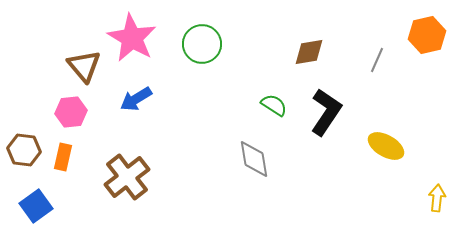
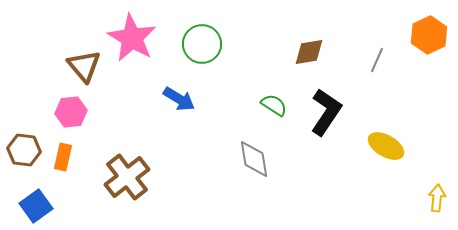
orange hexagon: moved 2 px right; rotated 12 degrees counterclockwise
blue arrow: moved 43 px right; rotated 116 degrees counterclockwise
